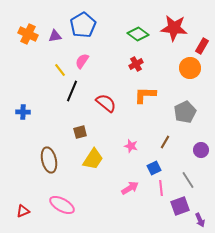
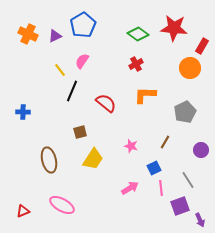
purple triangle: rotated 16 degrees counterclockwise
